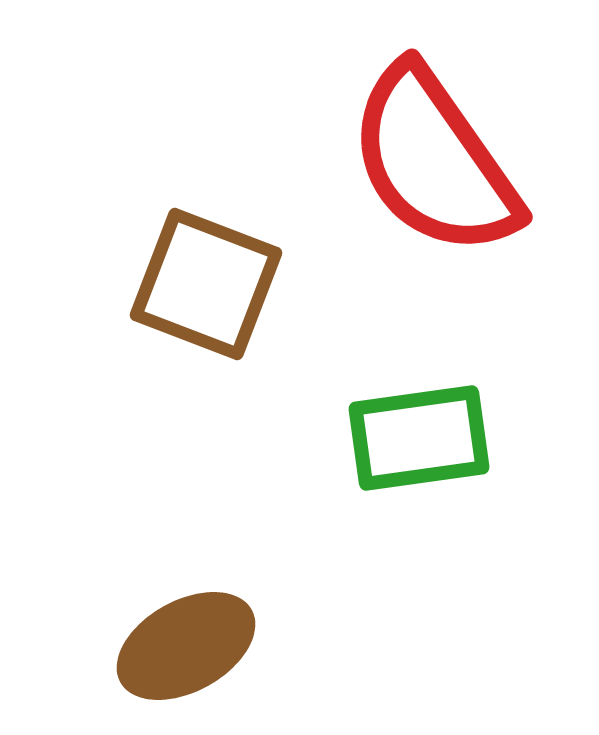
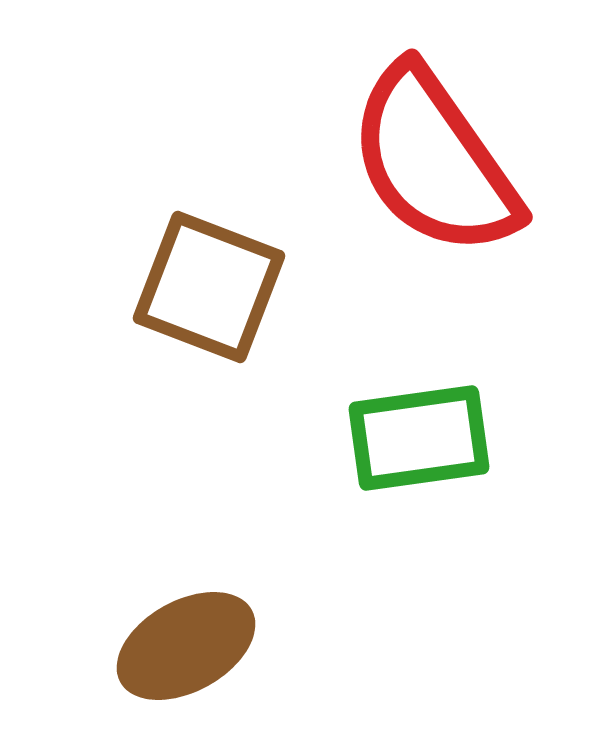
brown square: moved 3 px right, 3 px down
